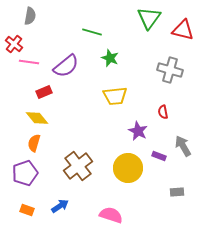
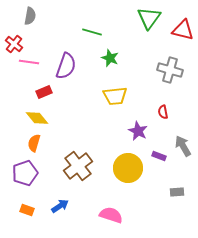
purple semicircle: rotated 32 degrees counterclockwise
